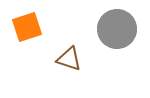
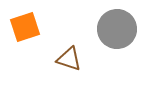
orange square: moved 2 px left
